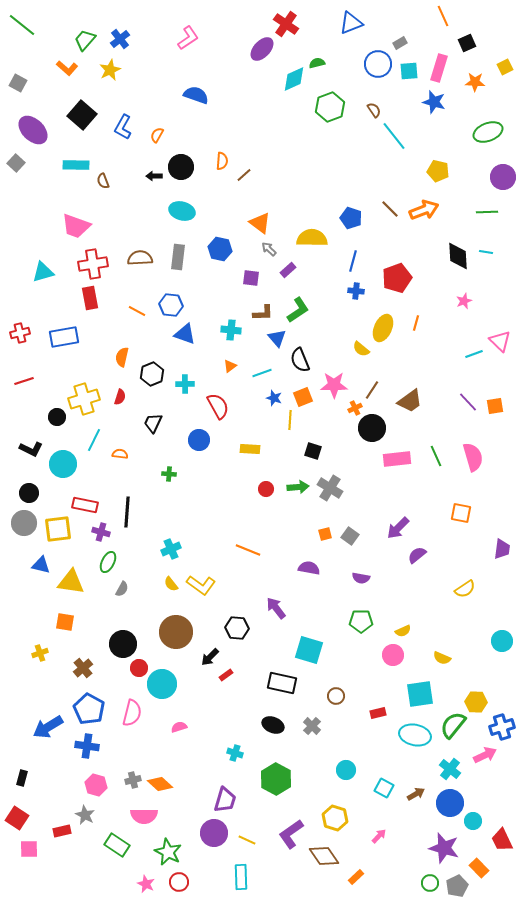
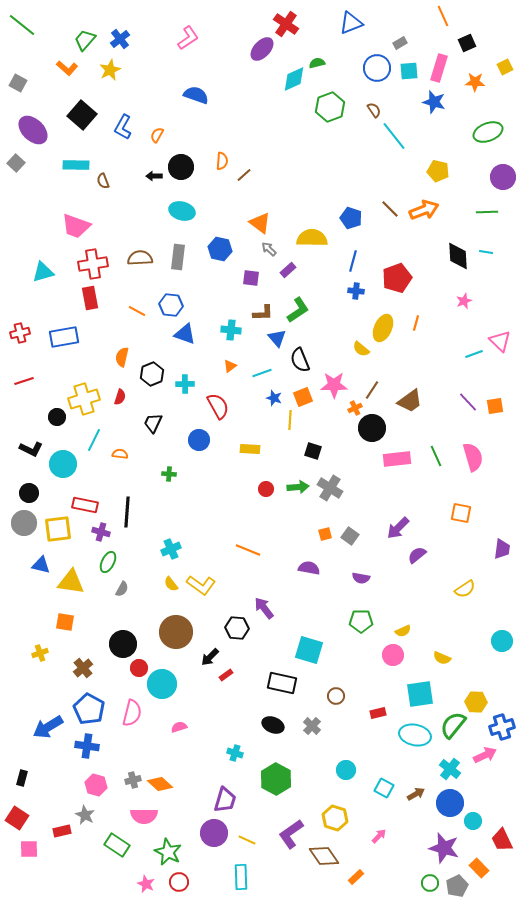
blue circle at (378, 64): moved 1 px left, 4 px down
purple arrow at (276, 608): moved 12 px left
